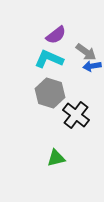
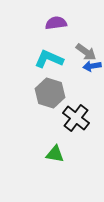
purple semicircle: moved 12 px up; rotated 150 degrees counterclockwise
black cross: moved 3 px down
green triangle: moved 1 px left, 4 px up; rotated 24 degrees clockwise
